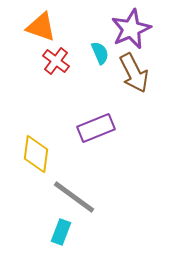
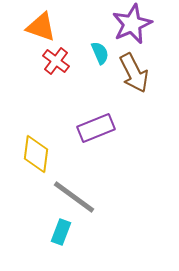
purple star: moved 1 px right, 5 px up
